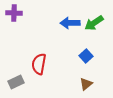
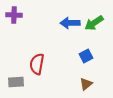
purple cross: moved 2 px down
blue square: rotated 16 degrees clockwise
red semicircle: moved 2 px left
gray rectangle: rotated 21 degrees clockwise
